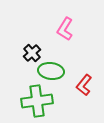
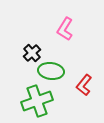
green cross: rotated 12 degrees counterclockwise
